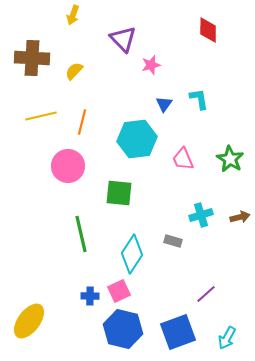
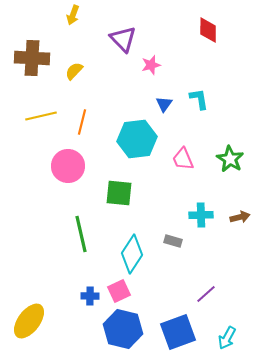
cyan cross: rotated 15 degrees clockwise
